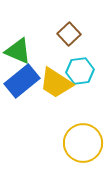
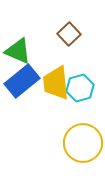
cyan hexagon: moved 17 px down; rotated 8 degrees counterclockwise
yellow trapezoid: rotated 51 degrees clockwise
